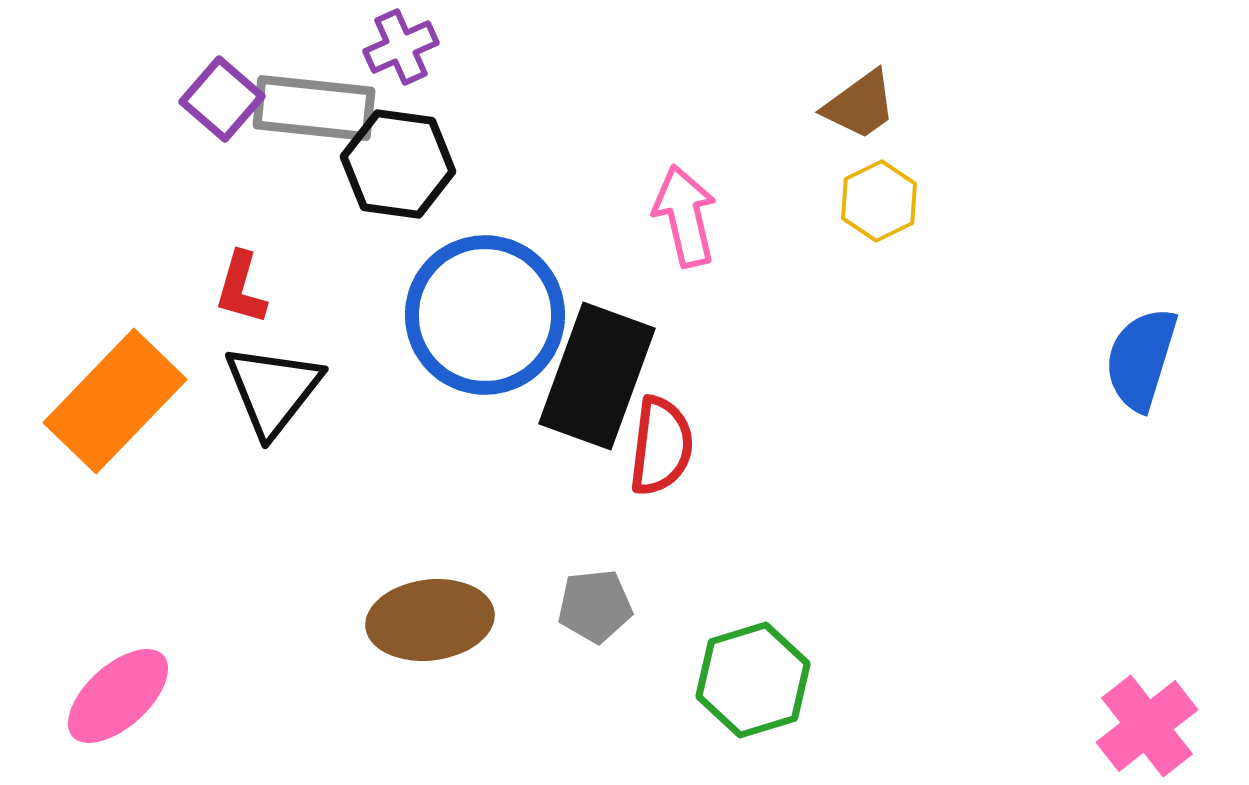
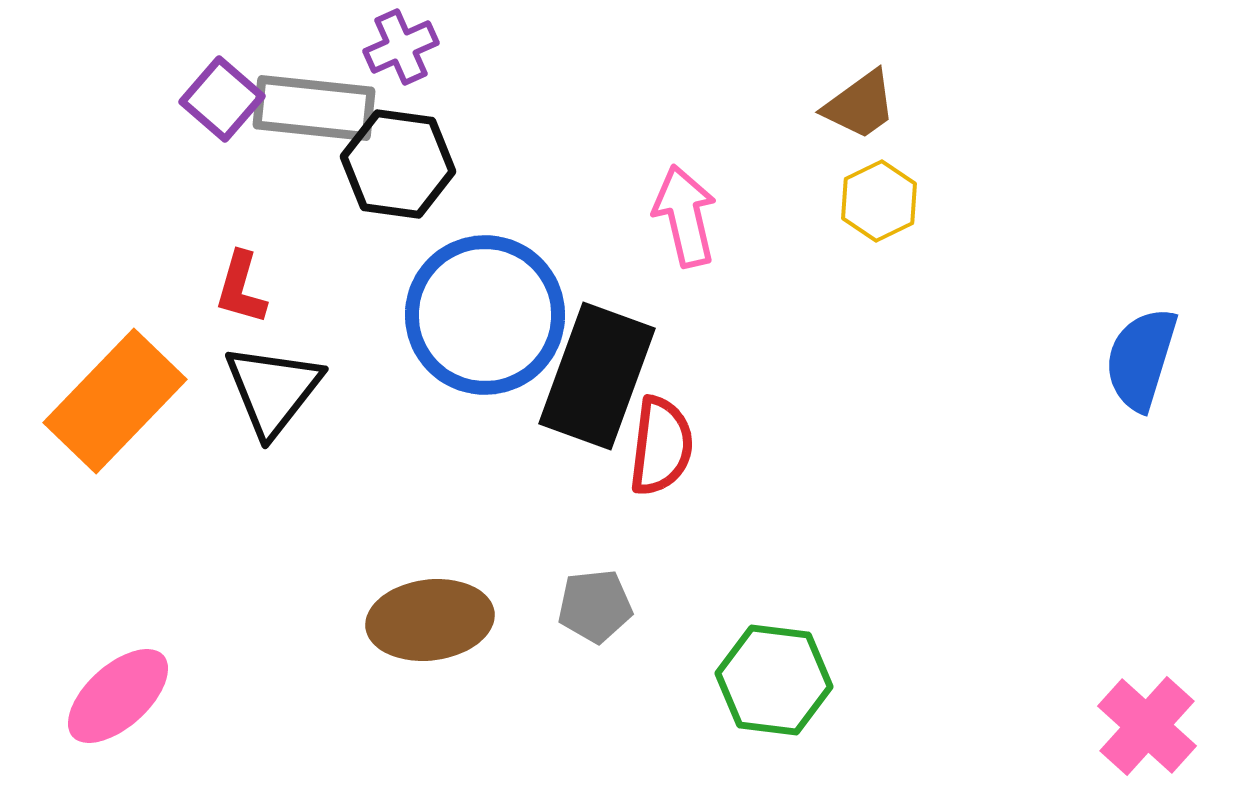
green hexagon: moved 21 px right; rotated 24 degrees clockwise
pink cross: rotated 10 degrees counterclockwise
